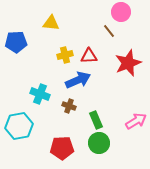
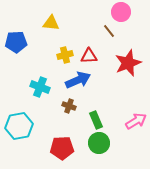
cyan cross: moved 7 px up
